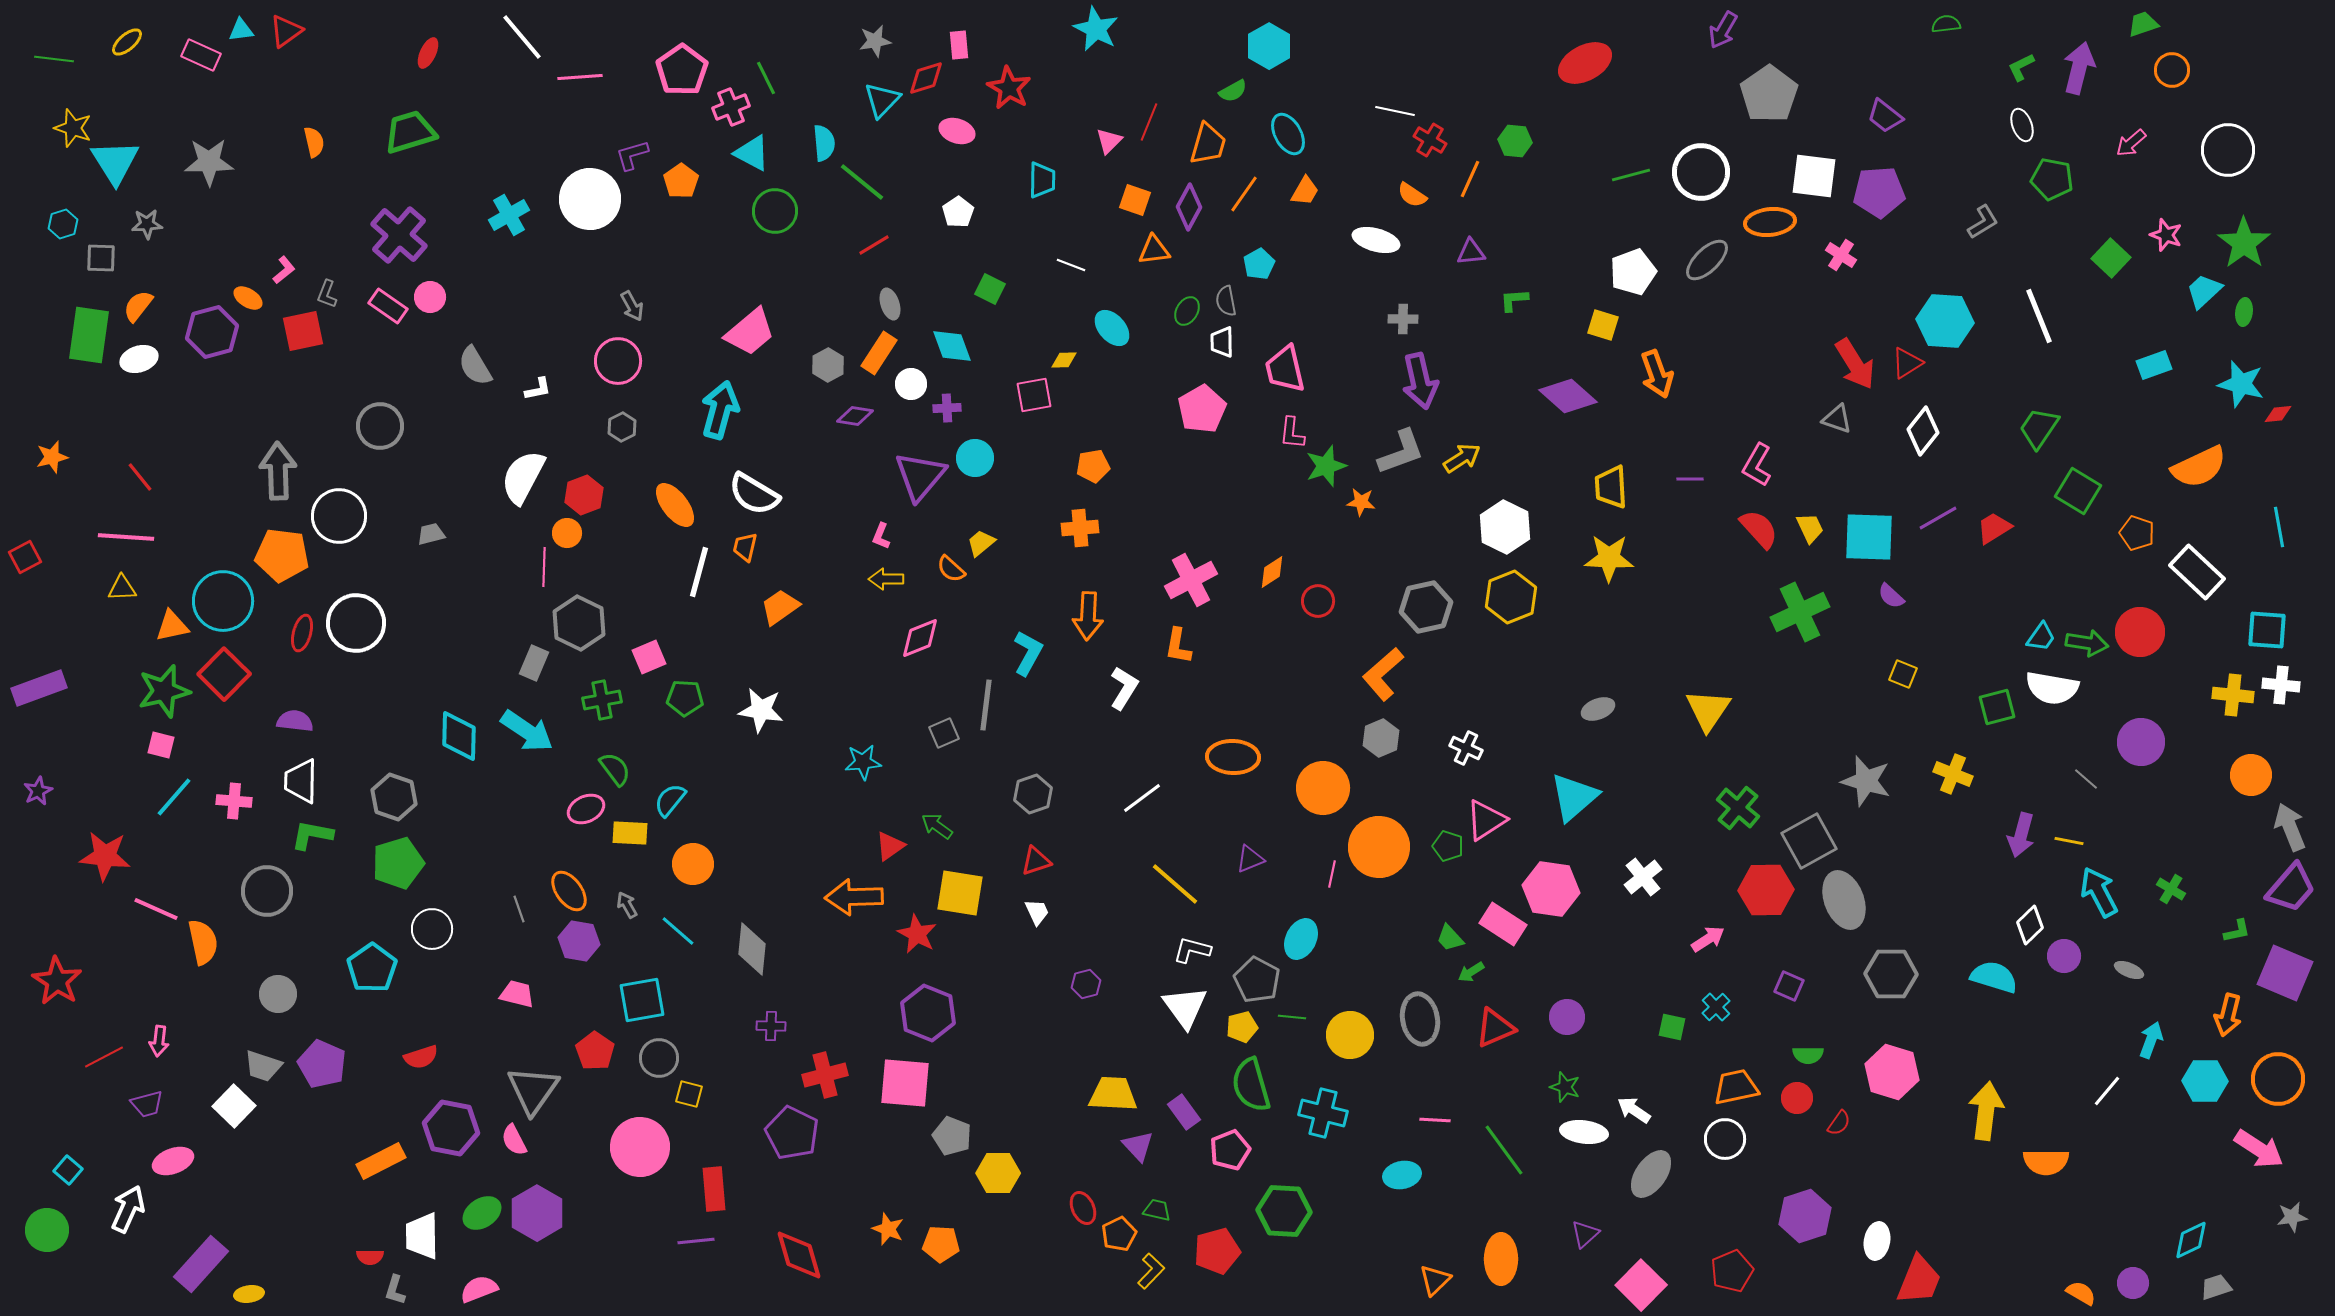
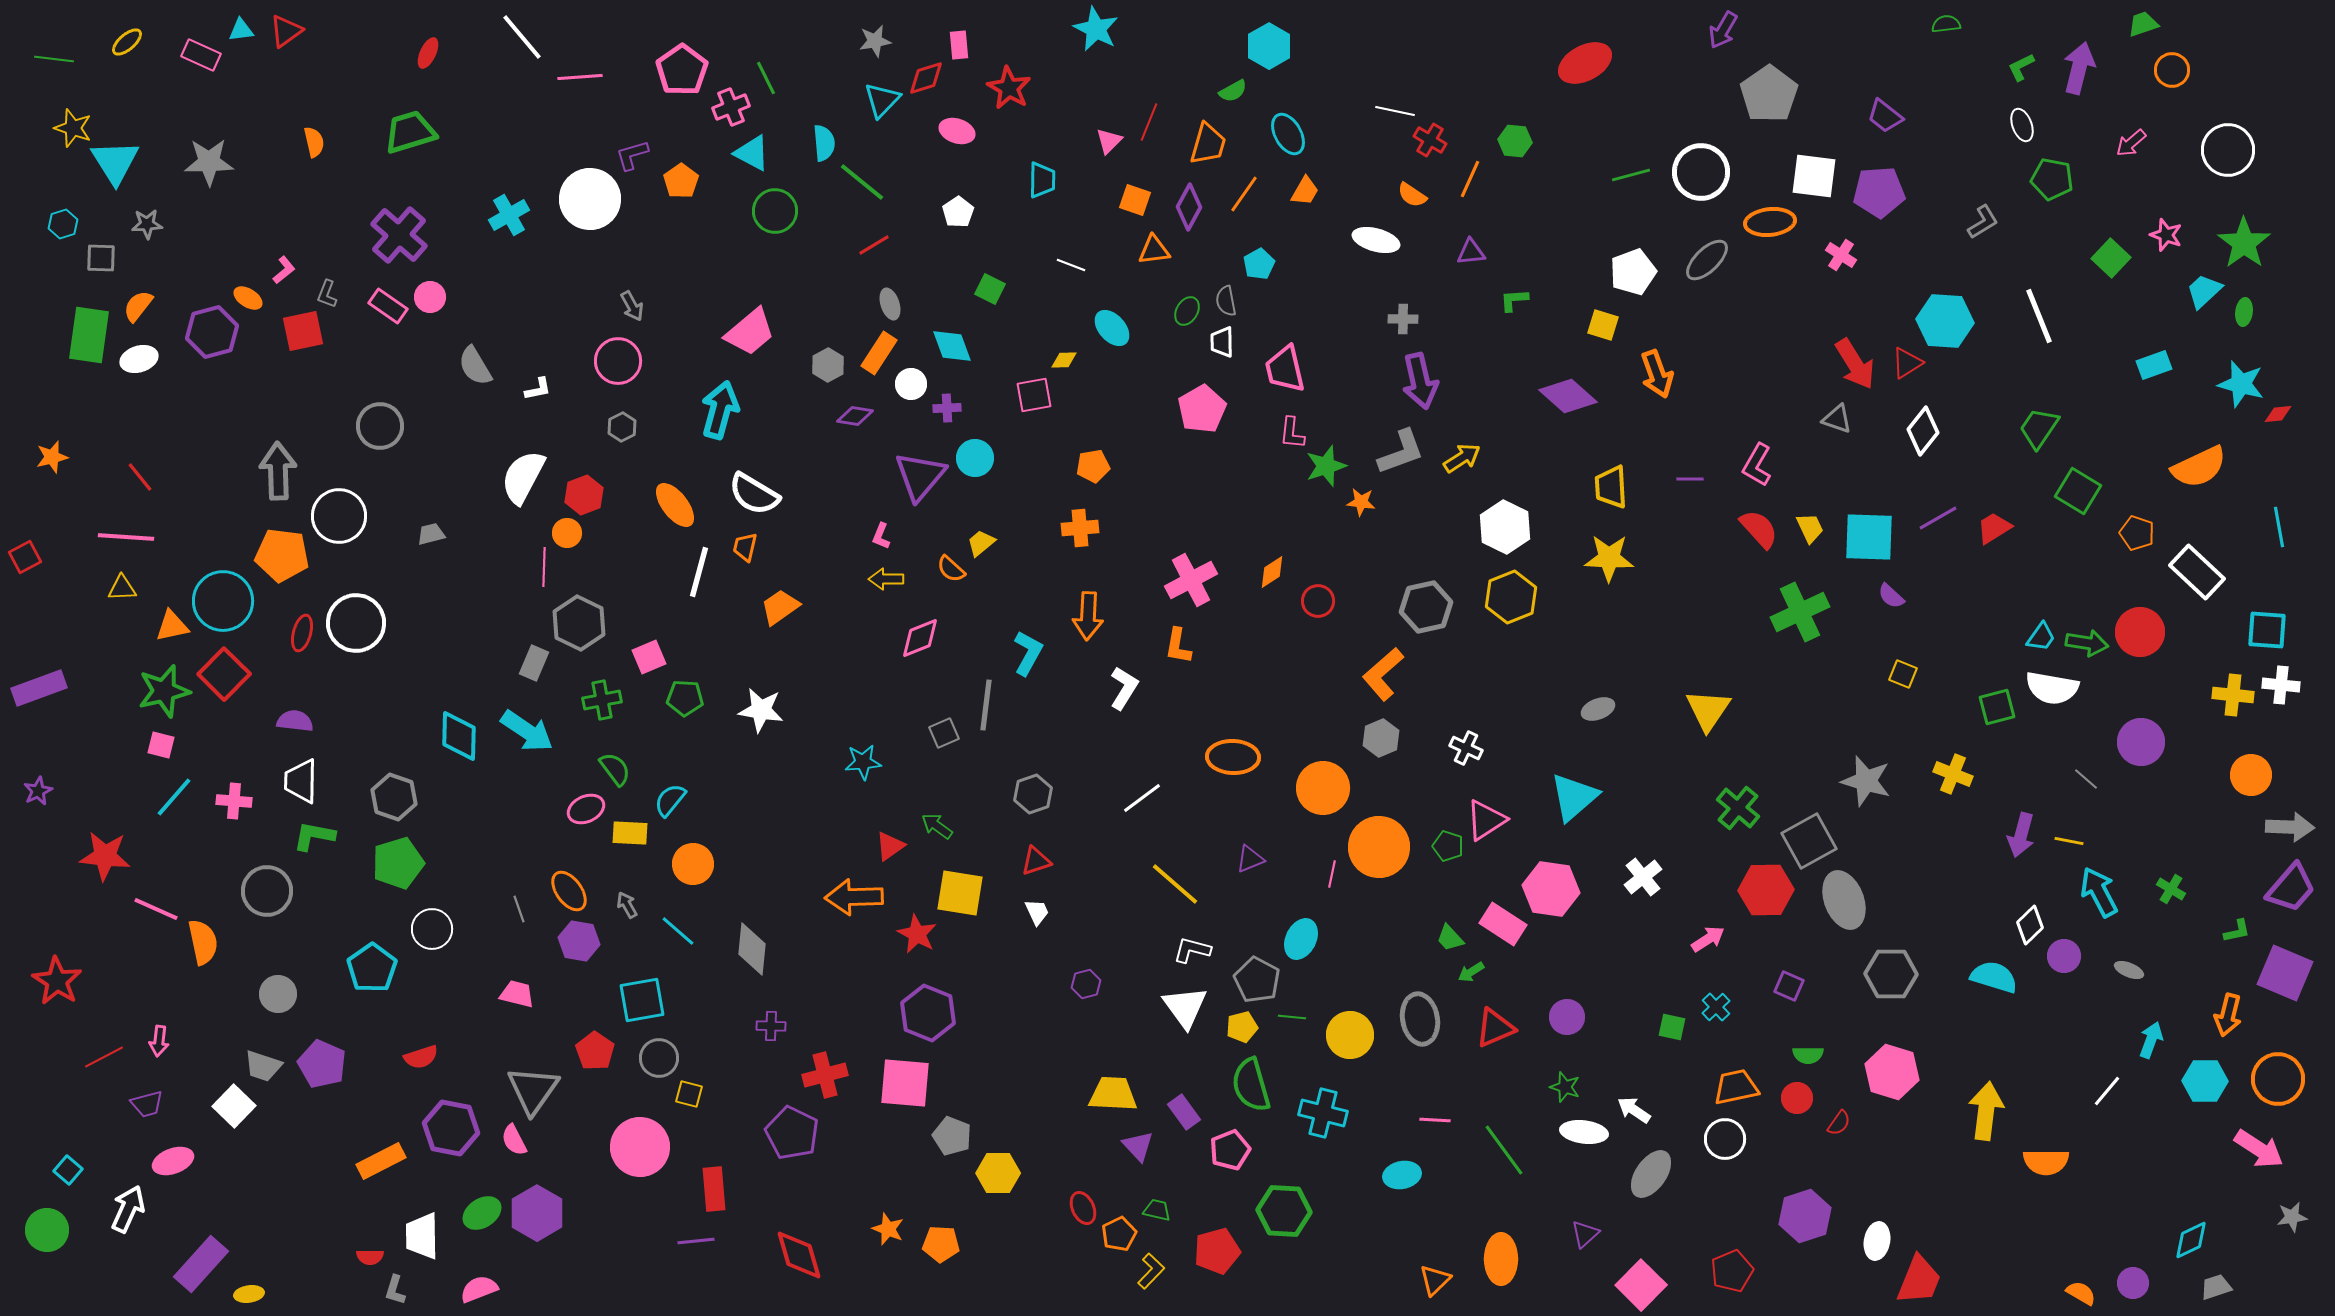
gray arrow at (2290, 827): rotated 114 degrees clockwise
green L-shape at (312, 835): moved 2 px right, 1 px down
